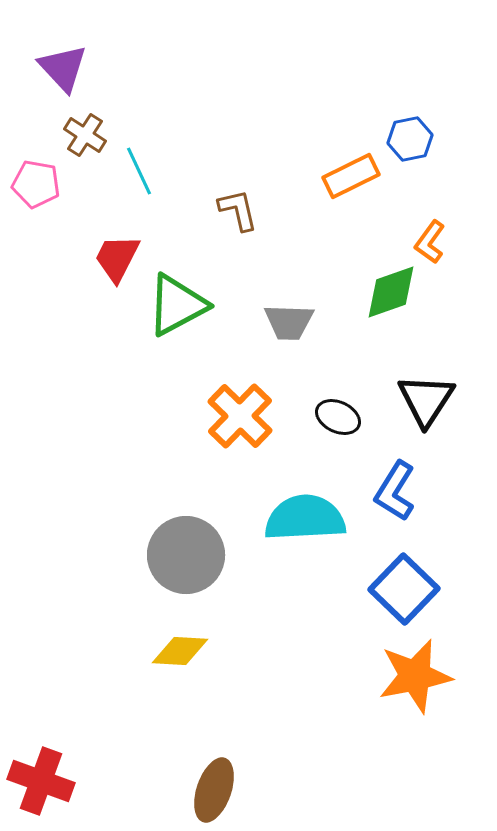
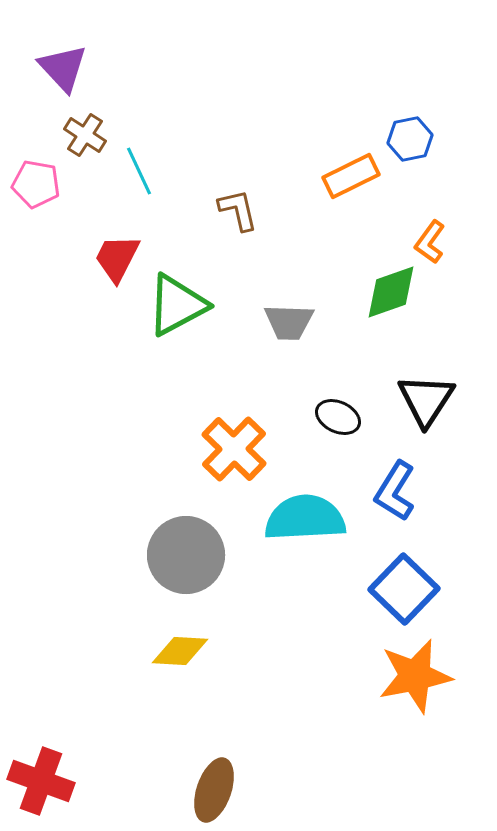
orange cross: moved 6 px left, 33 px down
